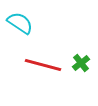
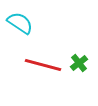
green cross: moved 2 px left
